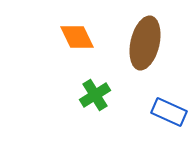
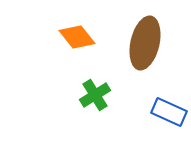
orange diamond: rotated 12 degrees counterclockwise
